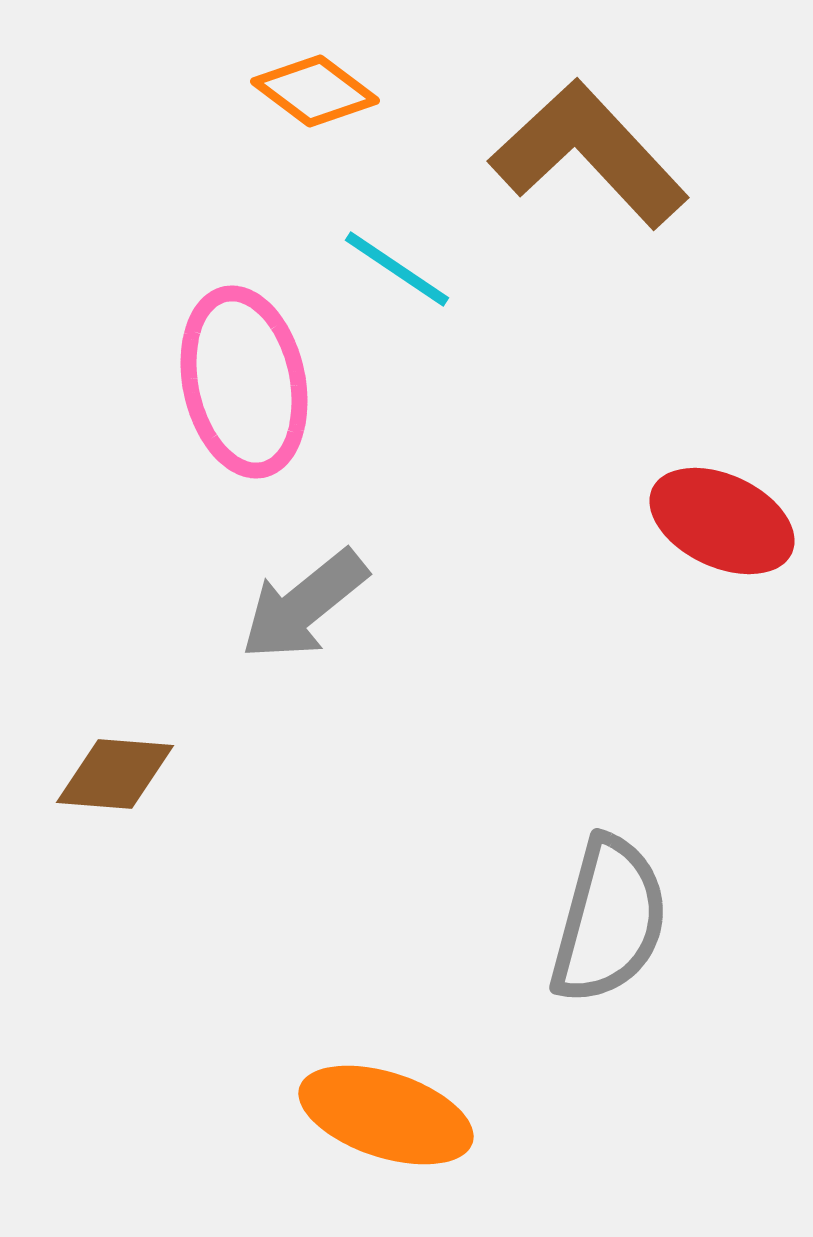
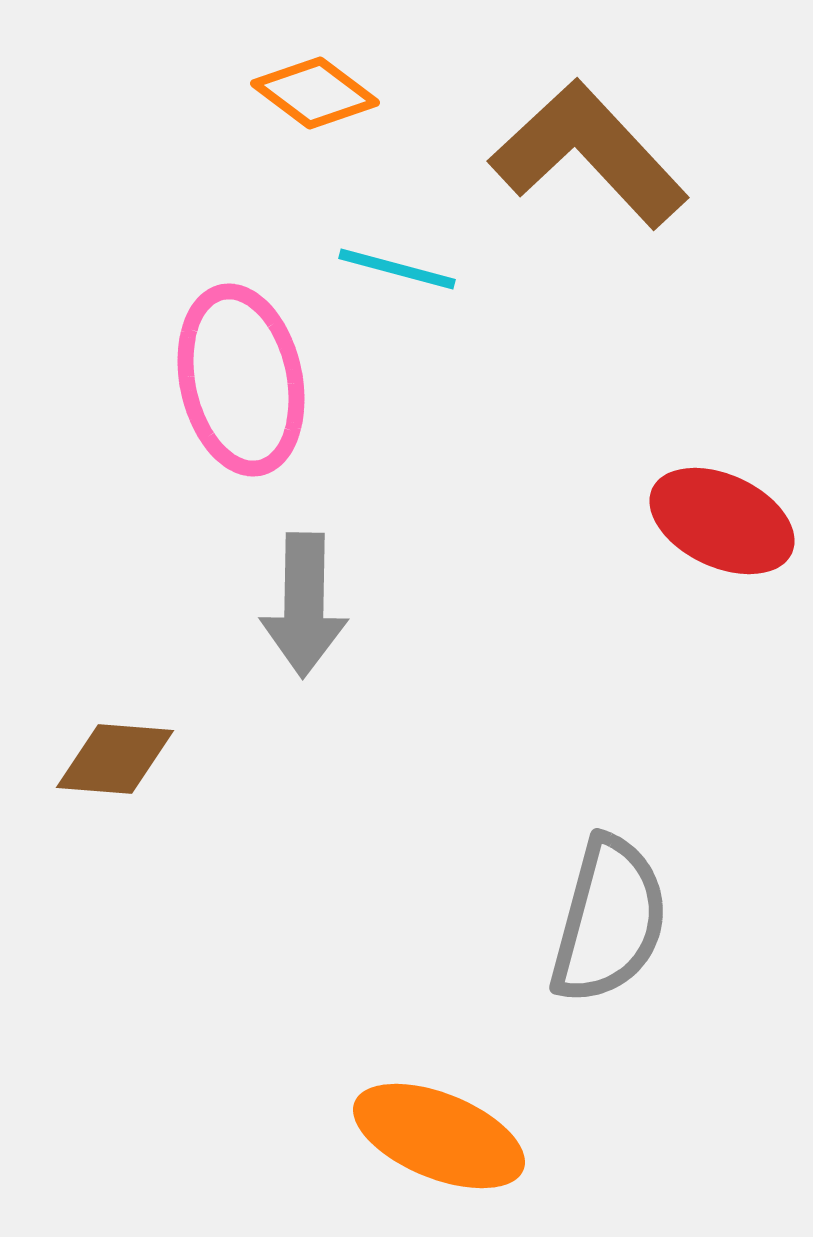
orange diamond: moved 2 px down
cyan line: rotated 19 degrees counterclockwise
pink ellipse: moved 3 px left, 2 px up
gray arrow: rotated 50 degrees counterclockwise
brown diamond: moved 15 px up
orange ellipse: moved 53 px right, 21 px down; rotated 4 degrees clockwise
